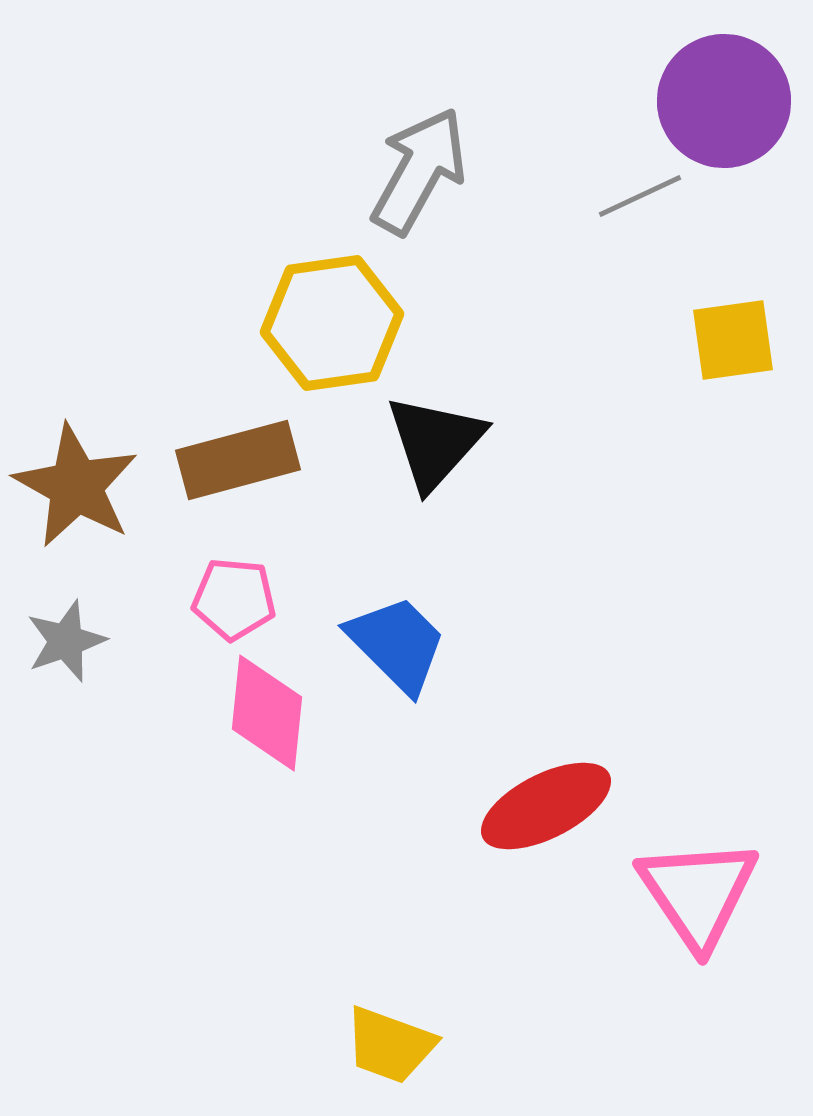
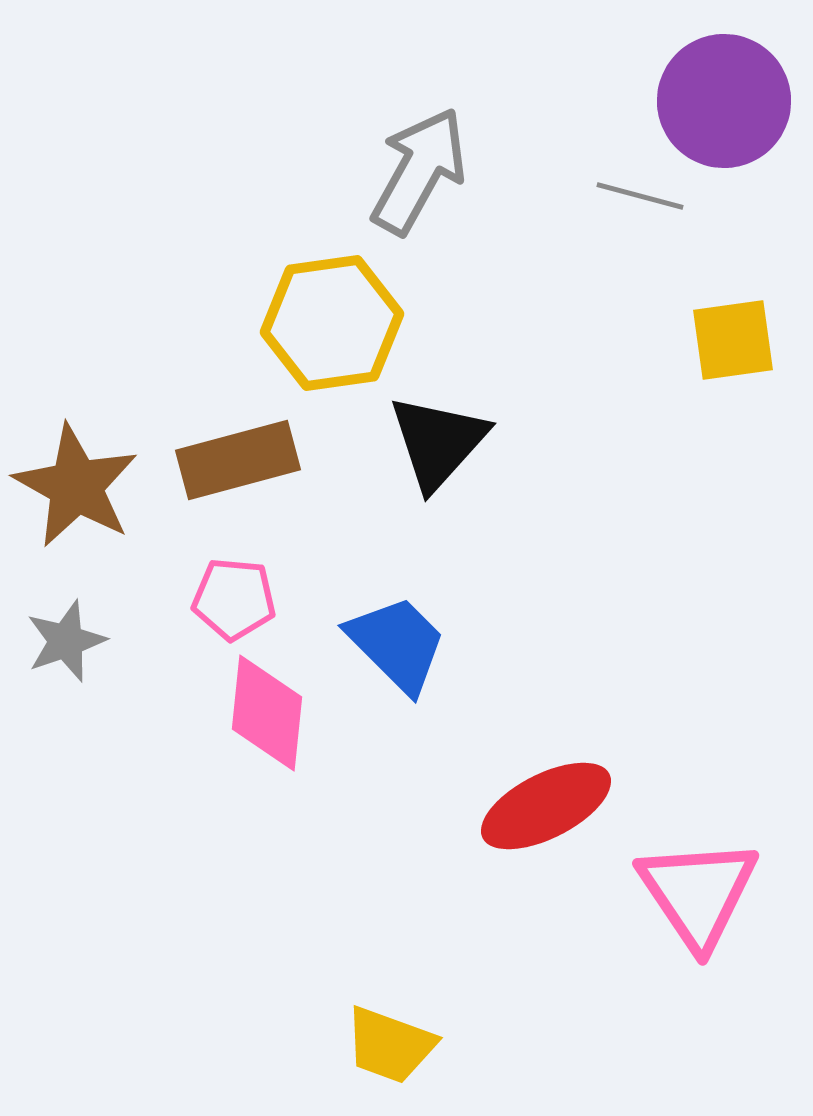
gray line: rotated 40 degrees clockwise
black triangle: moved 3 px right
